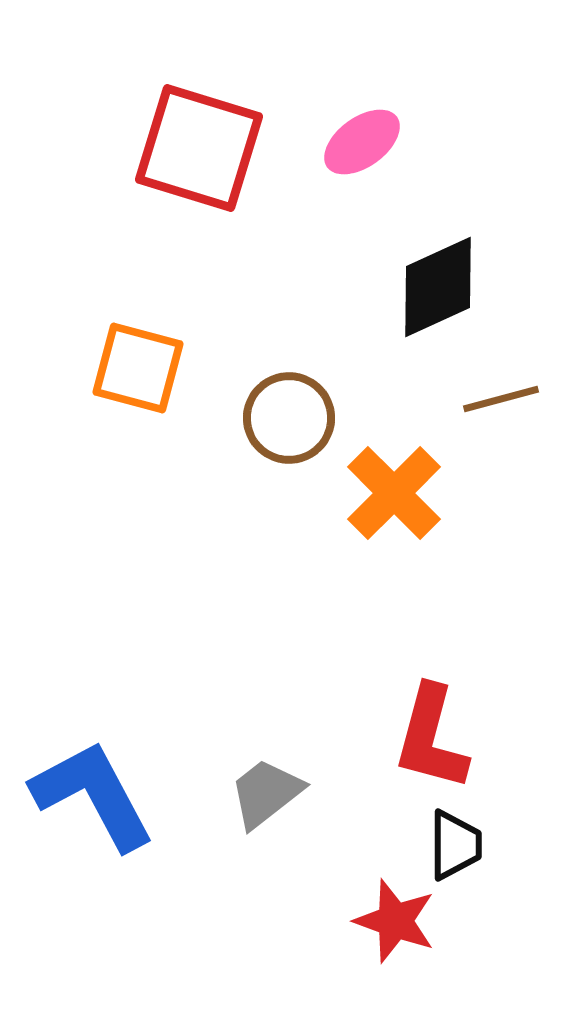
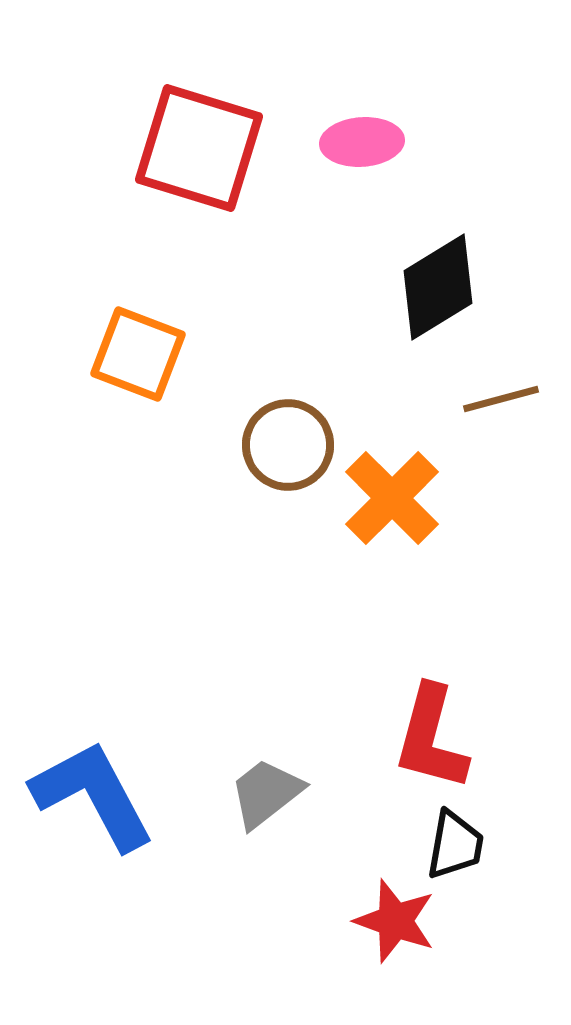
pink ellipse: rotated 32 degrees clockwise
black diamond: rotated 7 degrees counterclockwise
orange square: moved 14 px up; rotated 6 degrees clockwise
brown circle: moved 1 px left, 27 px down
orange cross: moved 2 px left, 5 px down
black trapezoid: rotated 10 degrees clockwise
